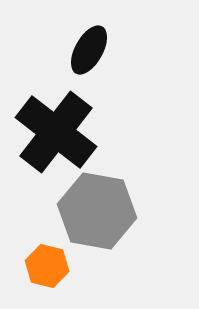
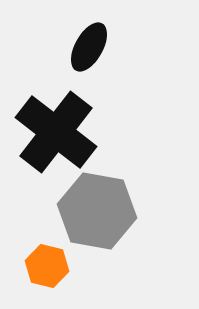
black ellipse: moved 3 px up
